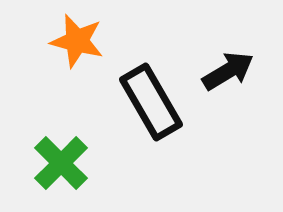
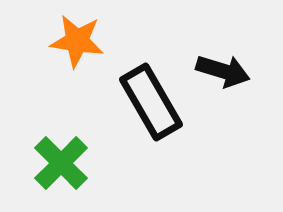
orange star: rotated 6 degrees counterclockwise
black arrow: moved 5 px left; rotated 48 degrees clockwise
